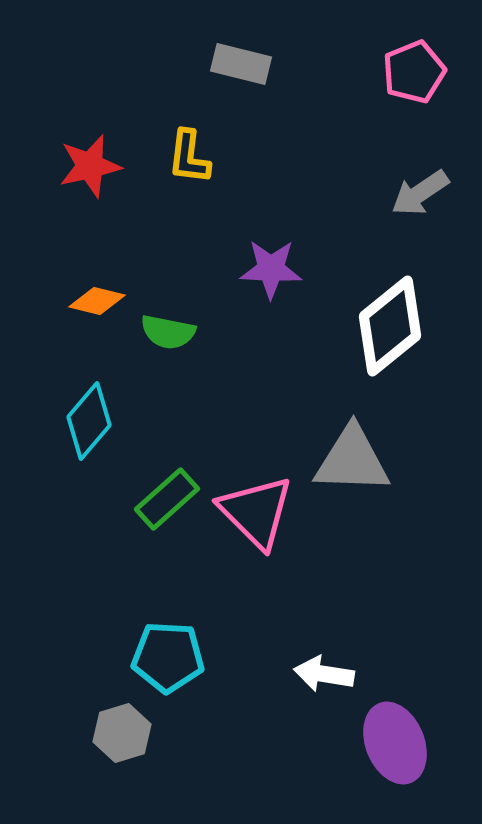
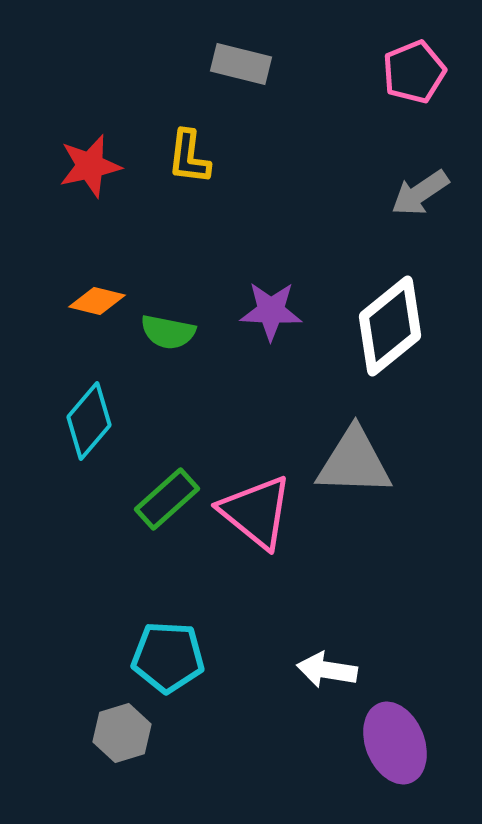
purple star: moved 42 px down
gray triangle: moved 2 px right, 2 px down
pink triangle: rotated 6 degrees counterclockwise
white arrow: moved 3 px right, 4 px up
